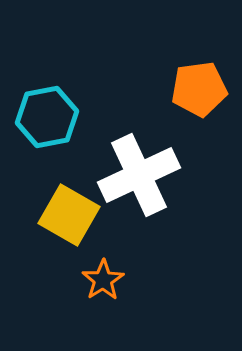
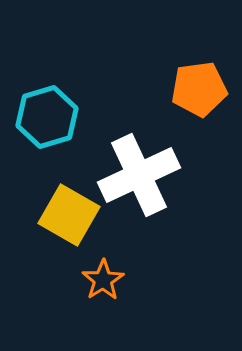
cyan hexagon: rotated 6 degrees counterclockwise
